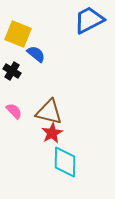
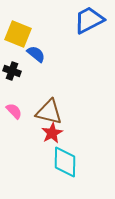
black cross: rotated 12 degrees counterclockwise
